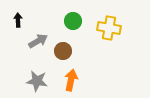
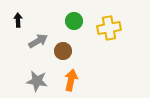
green circle: moved 1 px right
yellow cross: rotated 20 degrees counterclockwise
